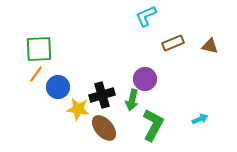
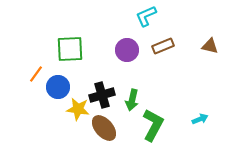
brown rectangle: moved 10 px left, 3 px down
green square: moved 31 px right
purple circle: moved 18 px left, 29 px up
